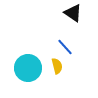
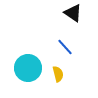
yellow semicircle: moved 1 px right, 8 px down
